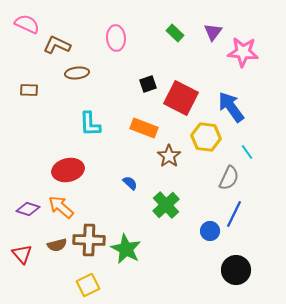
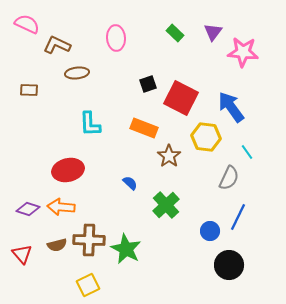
orange arrow: rotated 36 degrees counterclockwise
blue line: moved 4 px right, 3 px down
black circle: moved 7 px left, 5 px up
